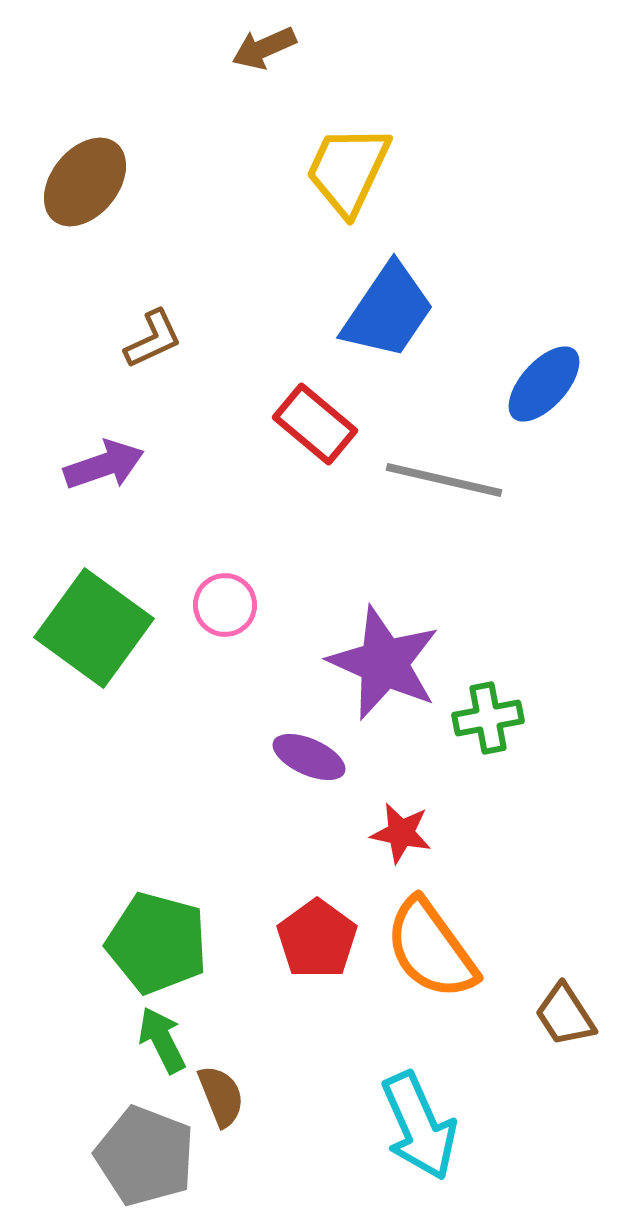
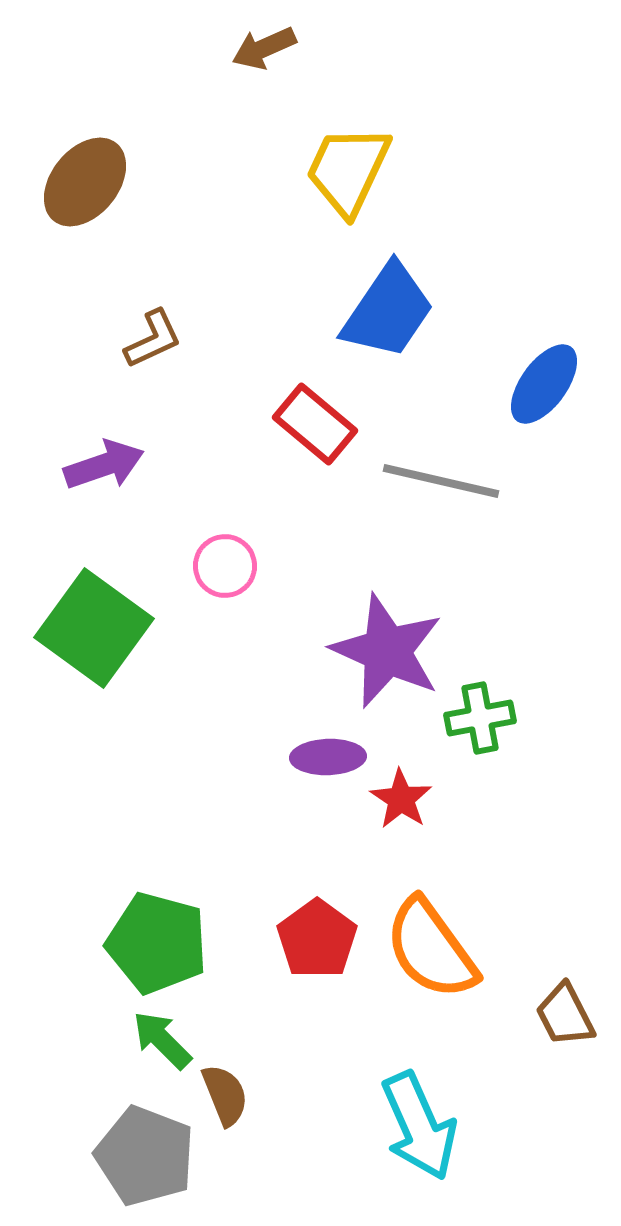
blue ellipse: rotated 6 degrees counterclockwise
gray line: moved 3 px left, 1 px down
pink circle: moved 39 px up
purple star: moved 3 px right, 12 px up
green cross: moved 8 px left
purple ellipse: moved 19 px right; rotated 26 degrees counterclockwise
red star: moved 34 px up; rotated 22 degrees clockwise
brown trapezoid: rotated 6 degrees clockwise
green arrow: rotated 18 degrees counterclockwise
brown semicircle: moved 4 px right, 1 px up
